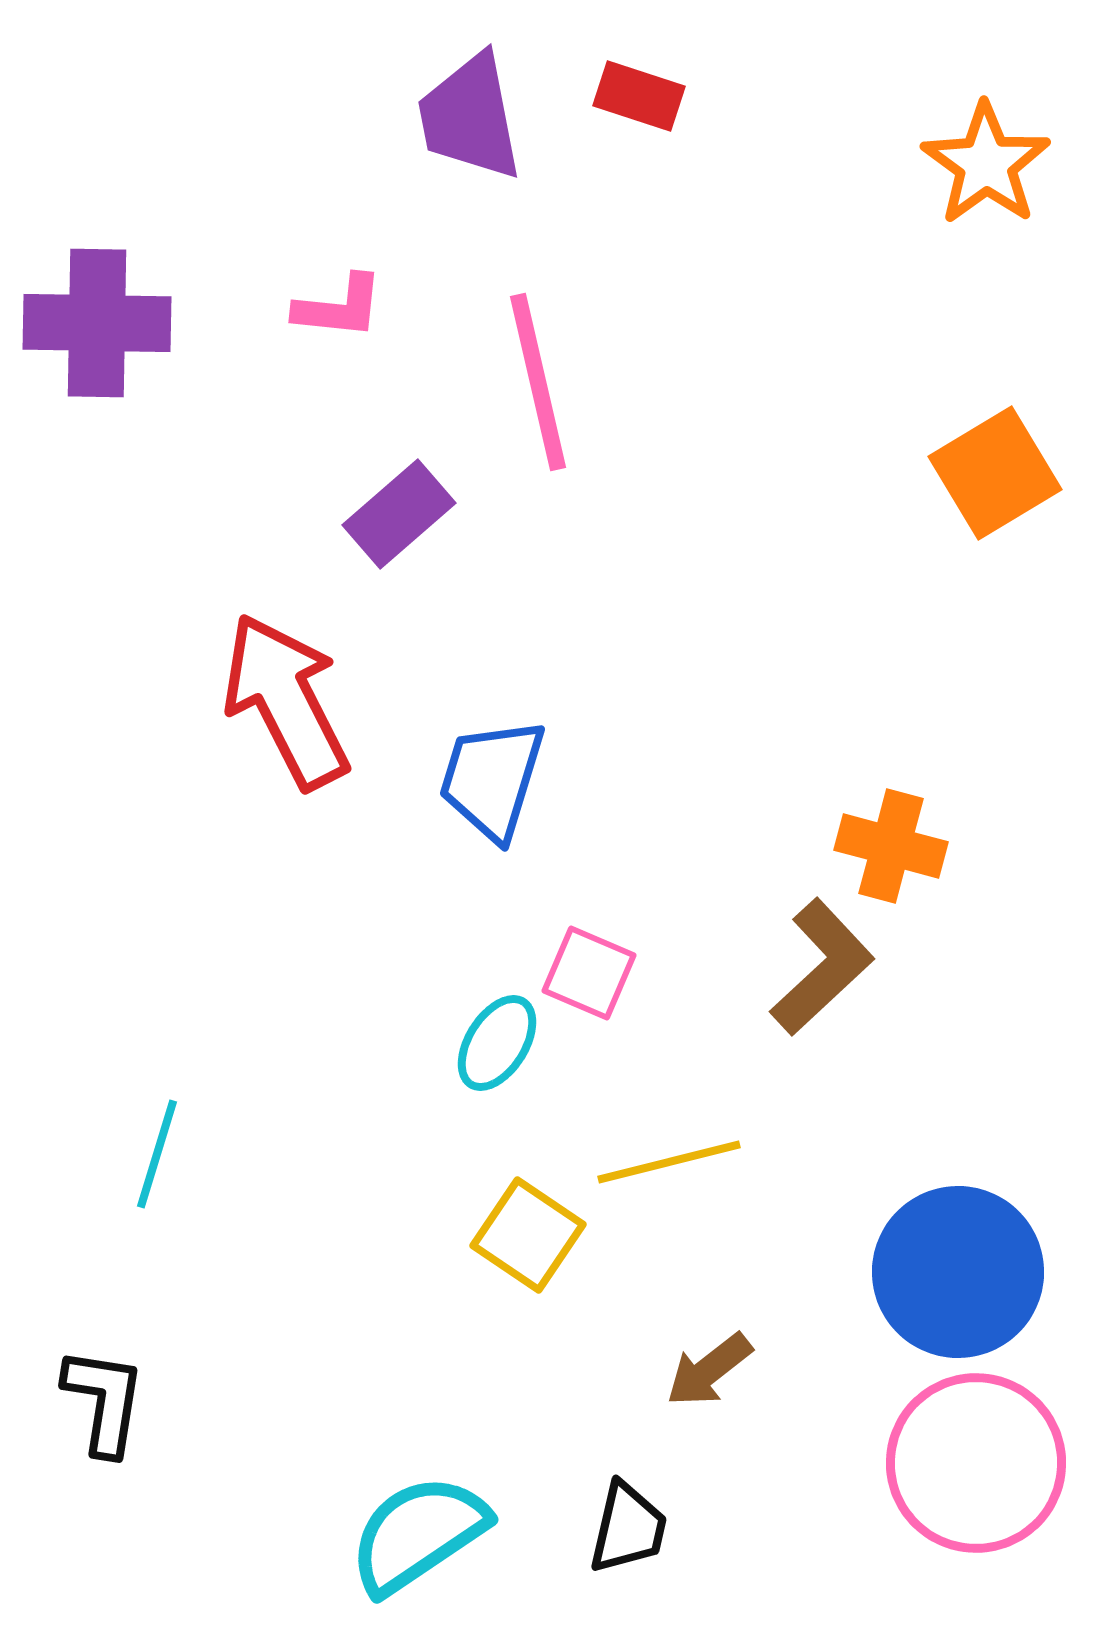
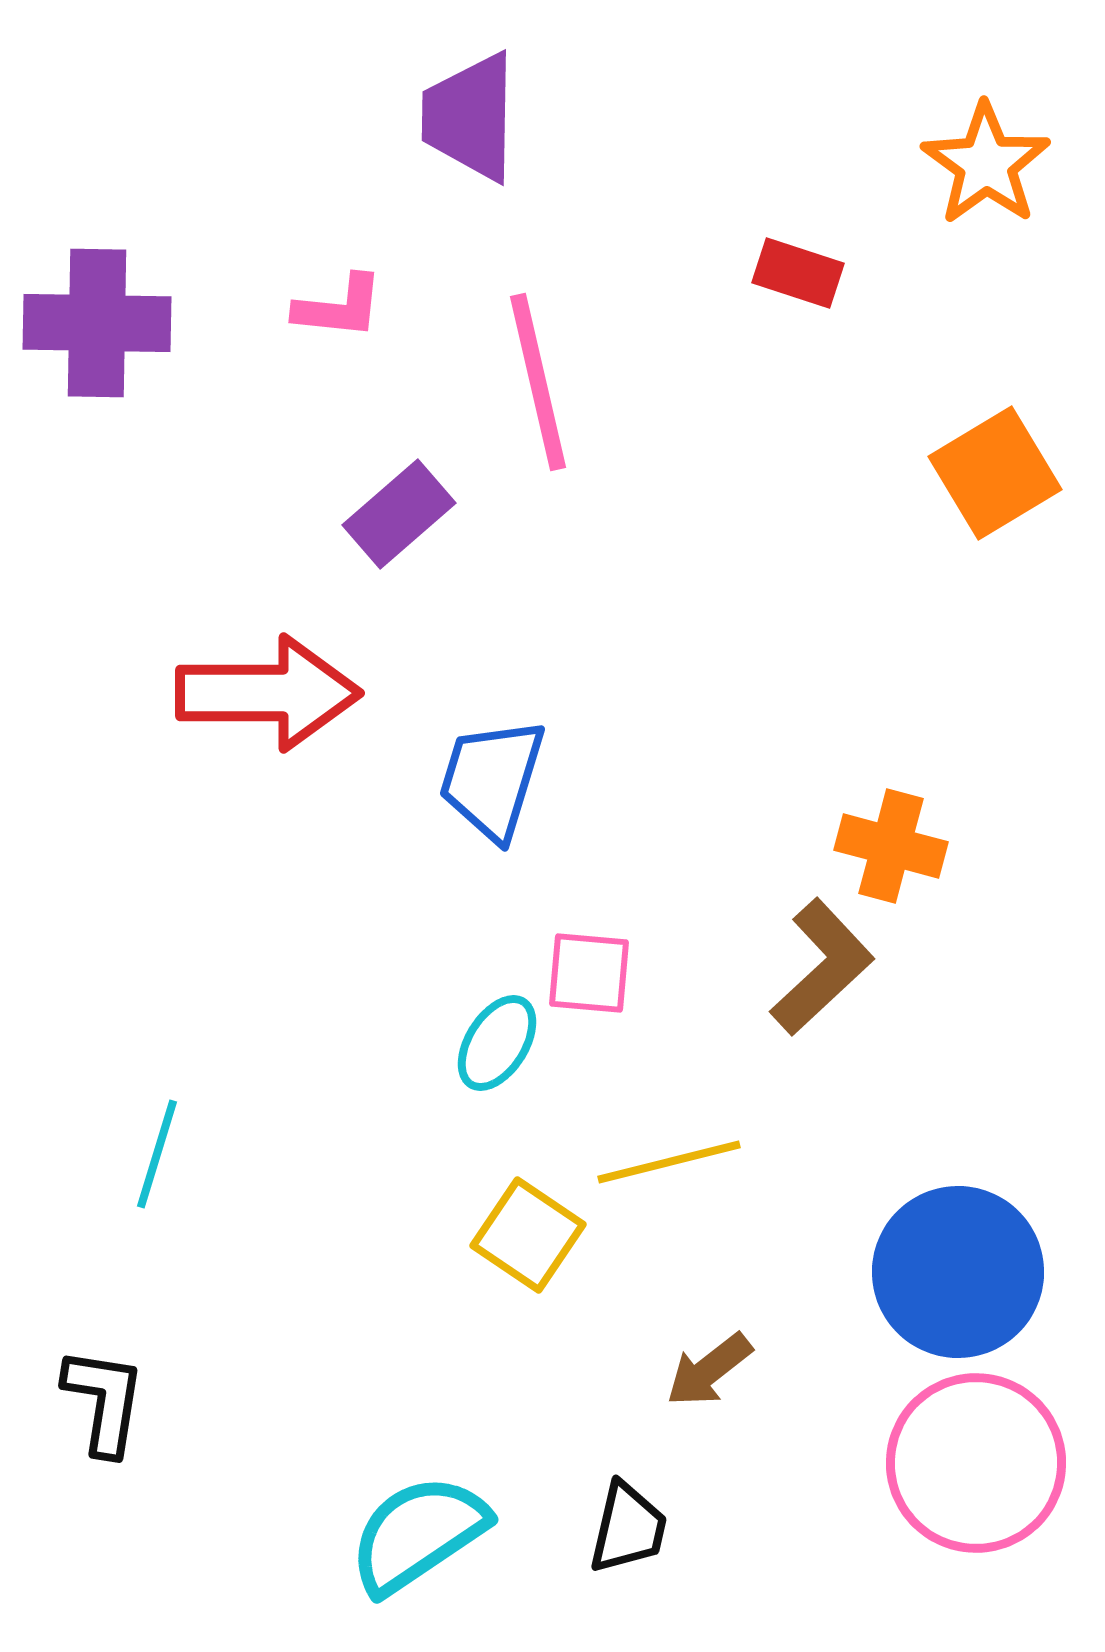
red rectangle: moved 159 px right, 177 px down
purple trapezoid: rotated 12 degrees clockwise
red arrow: moved 18 px left, 8 px up; rotated 117 degrees clockwise
pink square: rotated 18 degrees counterclockwise
